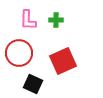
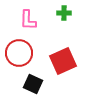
green cross: moved 8 px right, 7 px up
